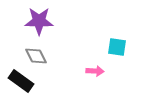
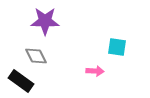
purple star: moved 6 px right
